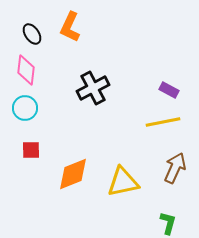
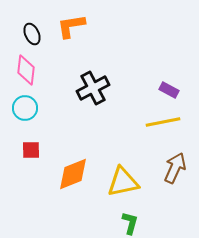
orange L-shape: moved 1 px right, 1 px up; rotated 56 degrees clockwise
black ellipse: rotated 10 degrees clockwise
green L-shape: moved 38 px left
